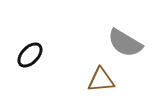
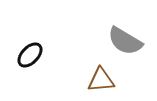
gray semicircle: moved 2 px up
